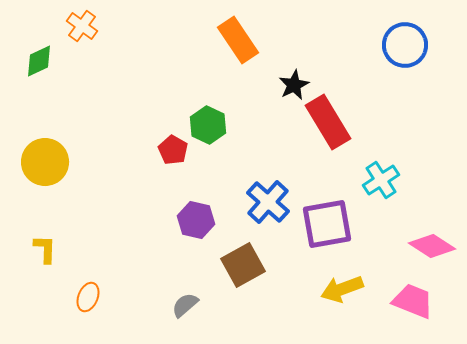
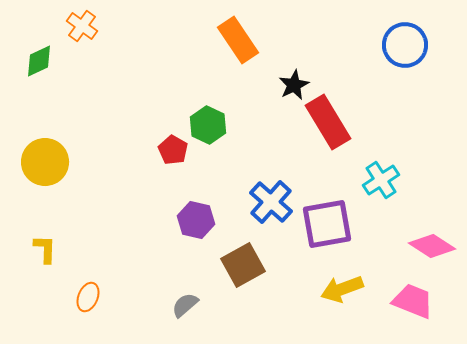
blue cross: moved 3 px right
